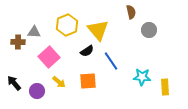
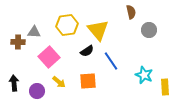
yellow hexagon: rotated 15 degrees clockwise
cyan star: moved 2 px right, 2 px up; rotated 18 degrees clockwise
black arrow: rotated 35 degrees clockwise
